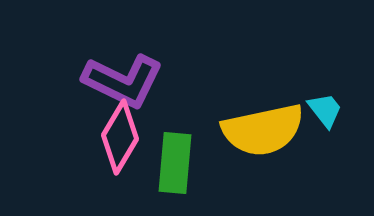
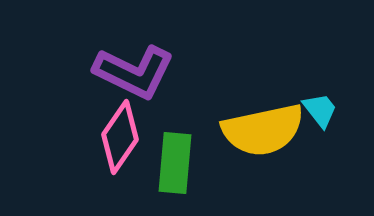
purple L-shape: moved 11 px right, 9 px up
cyan trapezoid: moved 5 px left
pink diamond: rotated 4 degrees clockwise
